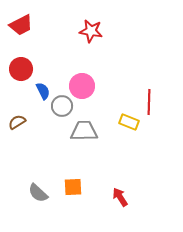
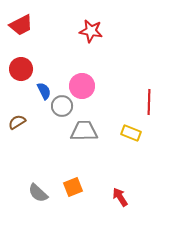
blue semicircle: moved 1 px right
yellow rectangle: moved 2 px right, 11 px down
orange square: rotated 18 degrees counterclockwise
